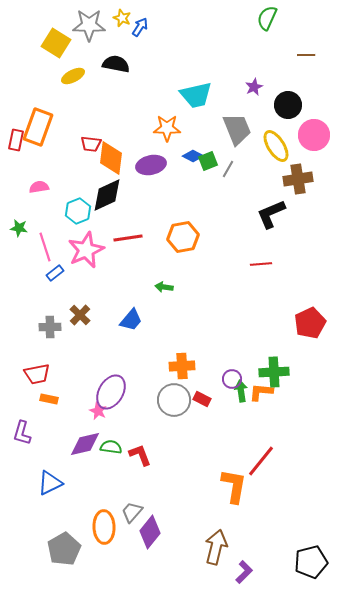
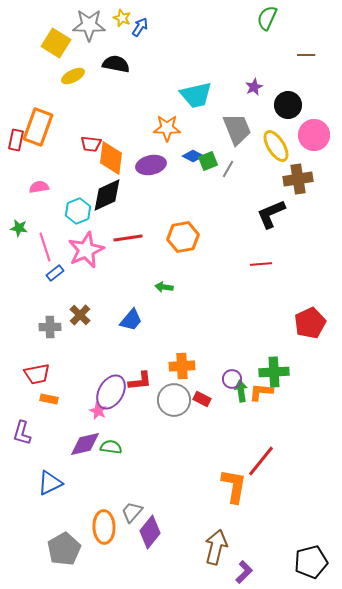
red L-shape at (140, 455): moved 74 px up; rotated 105 degrees clockwise
